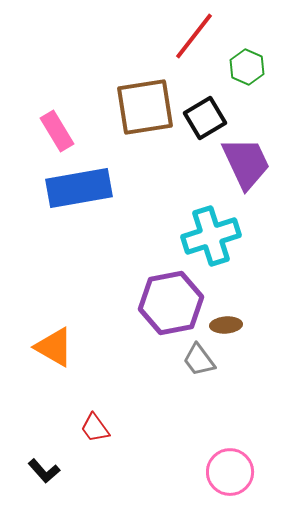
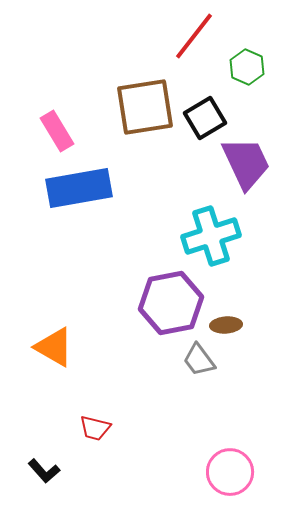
red trapezoid: rotated 40 degrees counterclockwise
